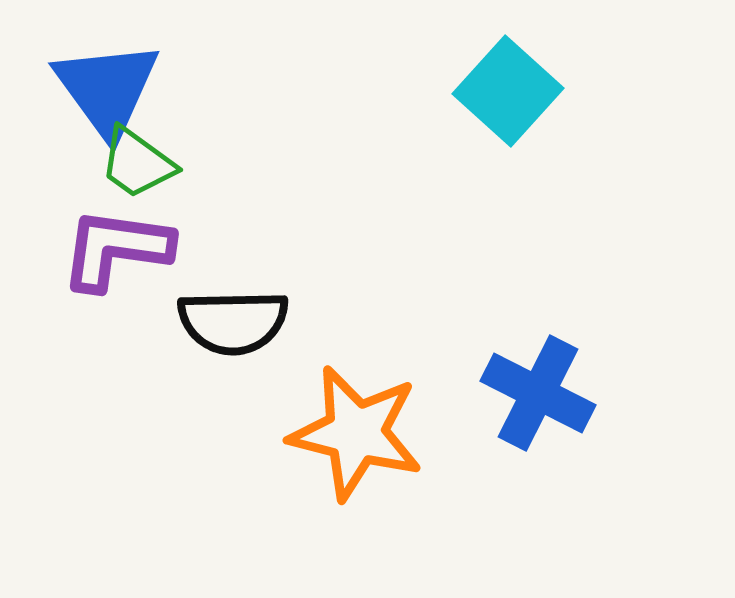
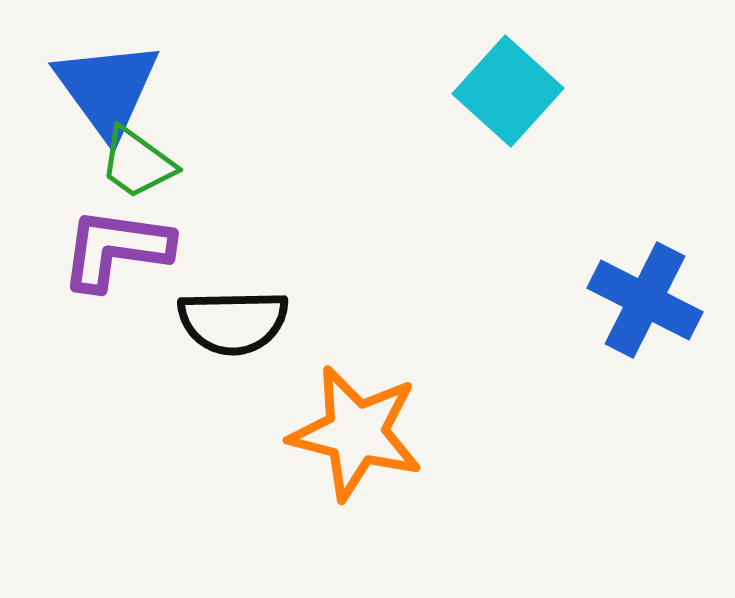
blue cross: moved 107 px right, 93 px up
